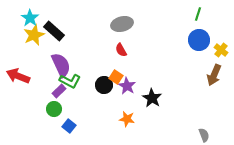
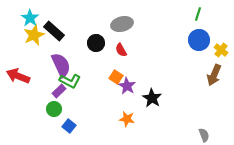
black circle: moved 8 px left, 42 px up
